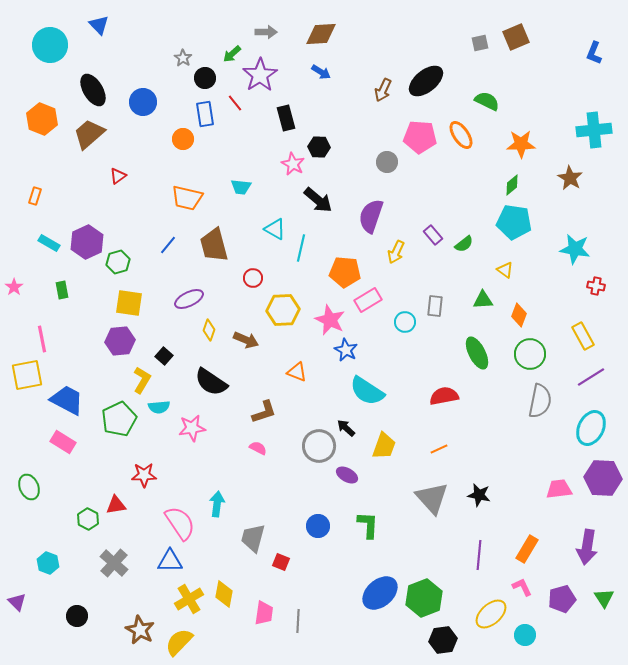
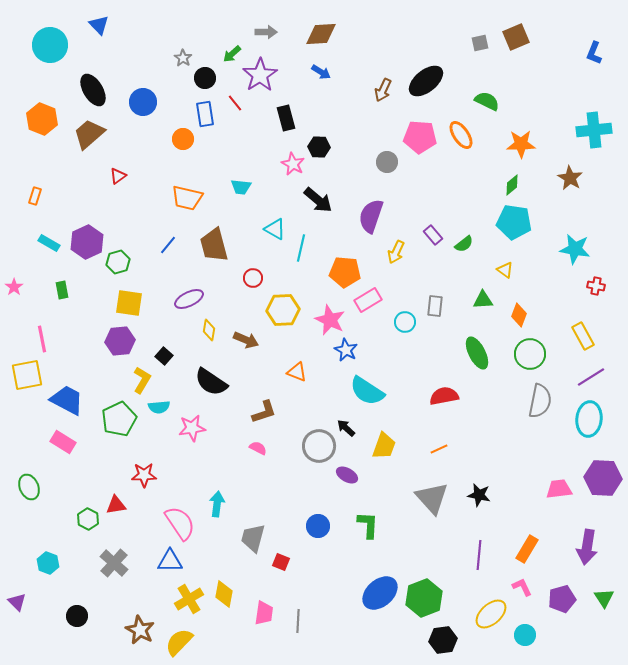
yellow diamond at (209, 330): rotated 10 degrees counterclockwise
cyan ellipse at (591, 428): moved 2 px left, 9 px up; rotated 20 degrees counterclockwise
